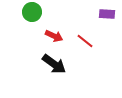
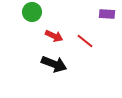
black arrow: rotated 15 degrees counterclockwise
